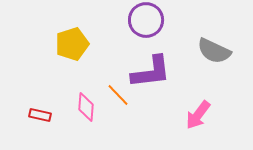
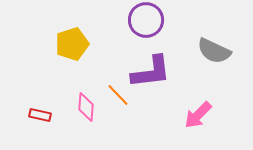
pink arrow: rotated 8 degrees clockwise
